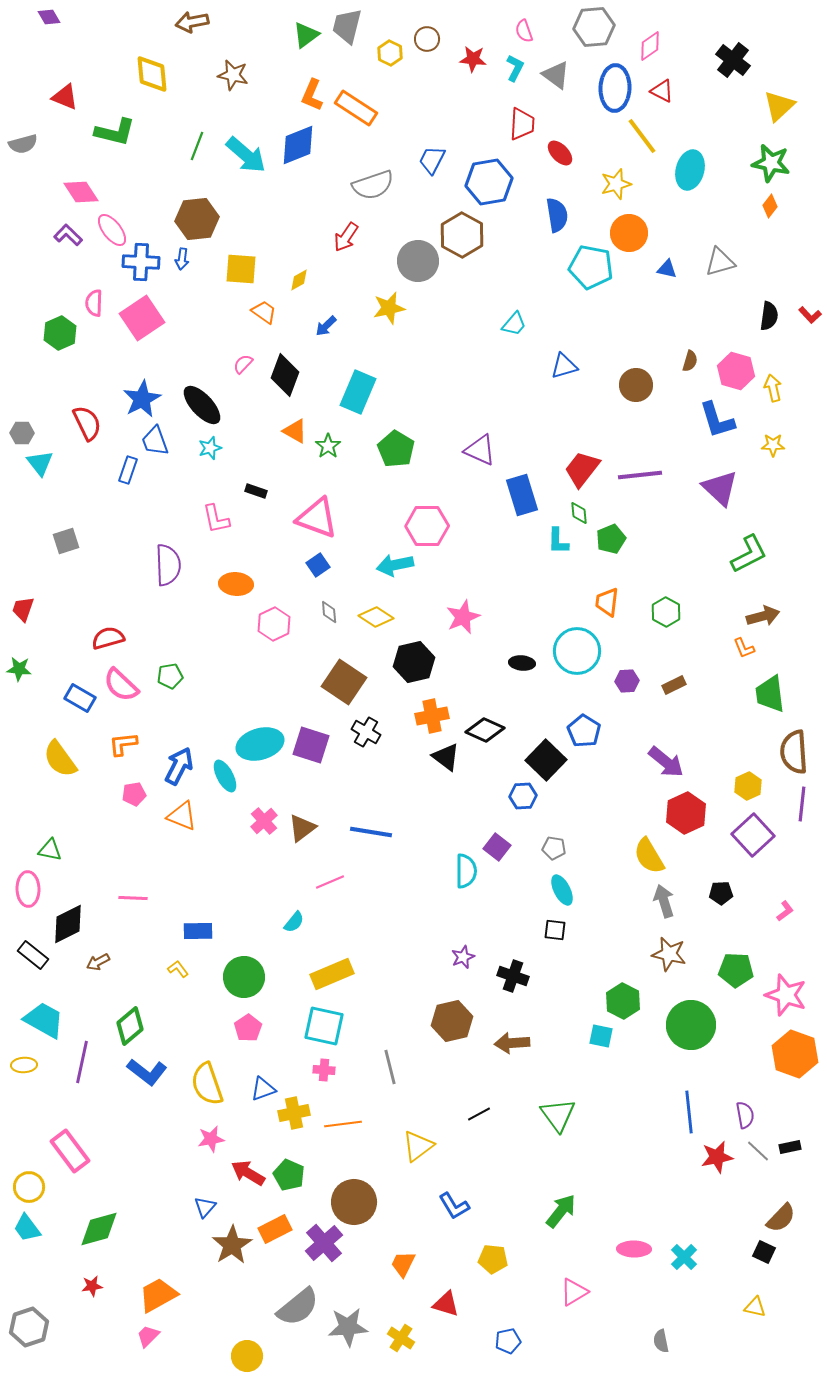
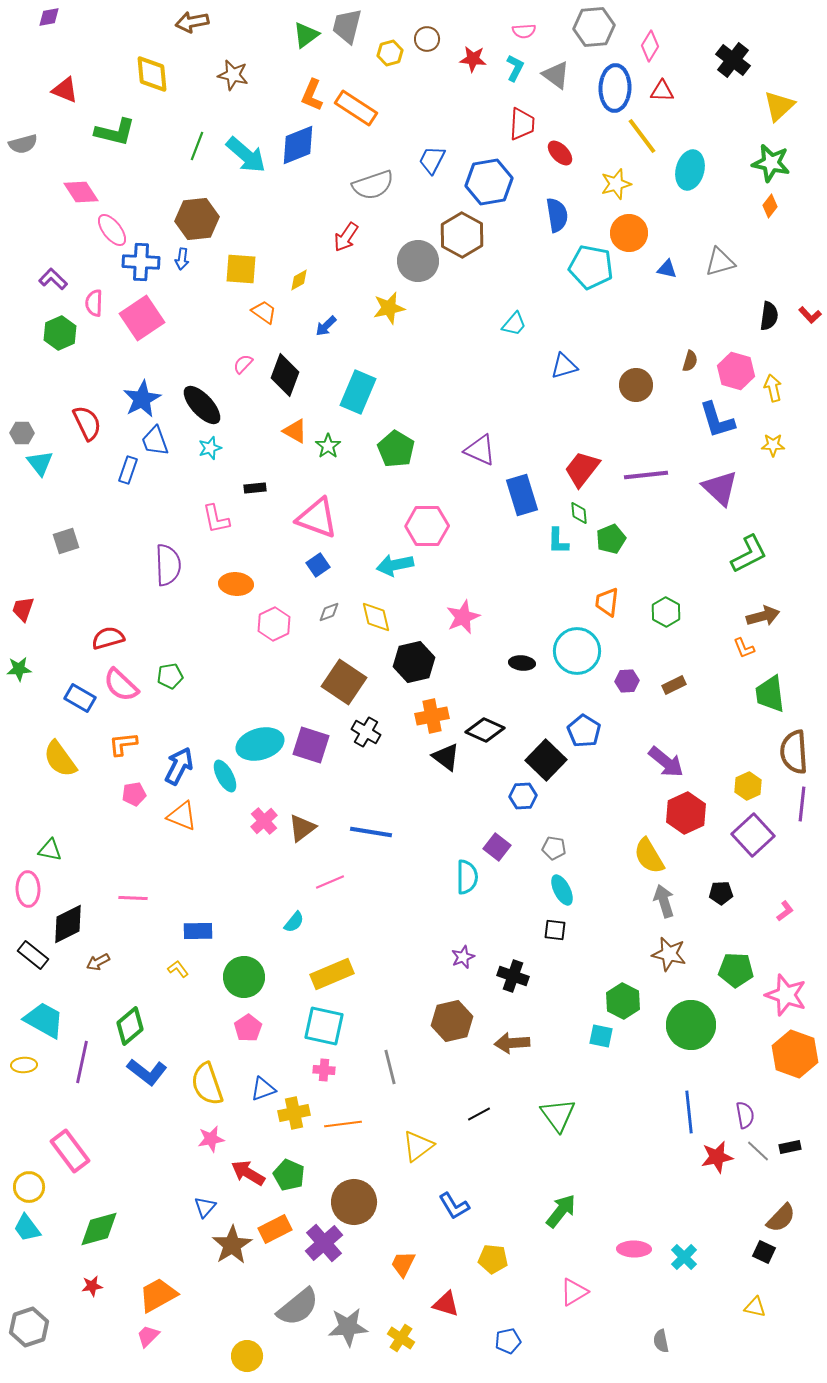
purple diamond at (49, 17): rotated 70 degrees counterclockwise
pink semicircle at (524, 31): rotated 75 degrees counterclockwise
pink diamond at (650, 46): rotated 24 degrees counterclockwise
yellow hexagon at (390, 53): rotated 20 degrees clockwise
red triangle at (662, 91): rotated 25 degrees counterclockwise
red triangle at (65, 97): moved 7 px up
purple L-shape at (68, 235): moved 15 px left, 44 px down
purple line at (640, 475): moved 6 px right
black rectangle at (256, 491): moved 1 px left, 3 px up; rotated 25 degrees counterclockwise
gray diamond at (329, 612): rotated 75 degrees clockwise
yellow diamond at (376, 617): rotated 44 degrees clockwise
green star at (19, 669): rotated 10 degrees counterclockwise
cyan semicircle at (466, 871): moved 1 px right, 6 px down
